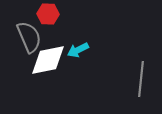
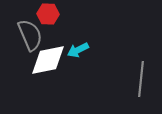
gray semicircle: moved 1 px right, 2 px up
